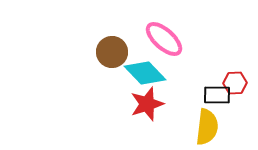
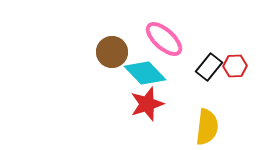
red hexagon: moved 17 px up
black rectangle: moved 8 px left, 28 px up; rotated 52 degrees counterclockwise
